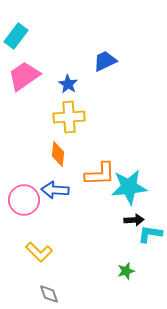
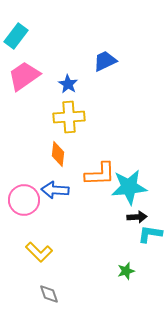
black arrow: moved 3 px right, 3 px up
